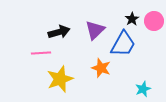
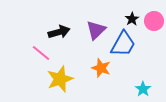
purple triangle: moved 1 px right
pink line: rotated 42 degrees clockwise
cyan star: rotated 14 degrees counterclockwise
